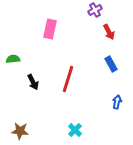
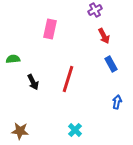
red arrow: moved 5 px left, 4 px down
